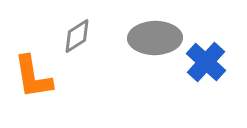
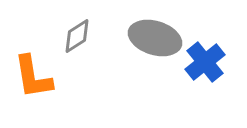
gray ellipse: rotated 18 degrees clockwise
blue cross: moved 1 px left; rotated 9 degrees clockwise
